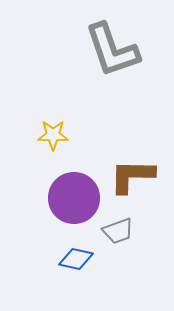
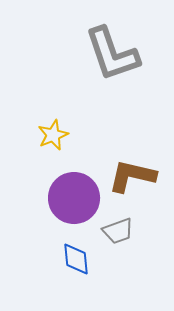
gray L-shape: moved 4 px down
yellow star: rotated 24 degrees counterclockwise
brown L-shape: rotated 12 degrees clockwise
blue diamond: rotated 72 degrees clockwise
